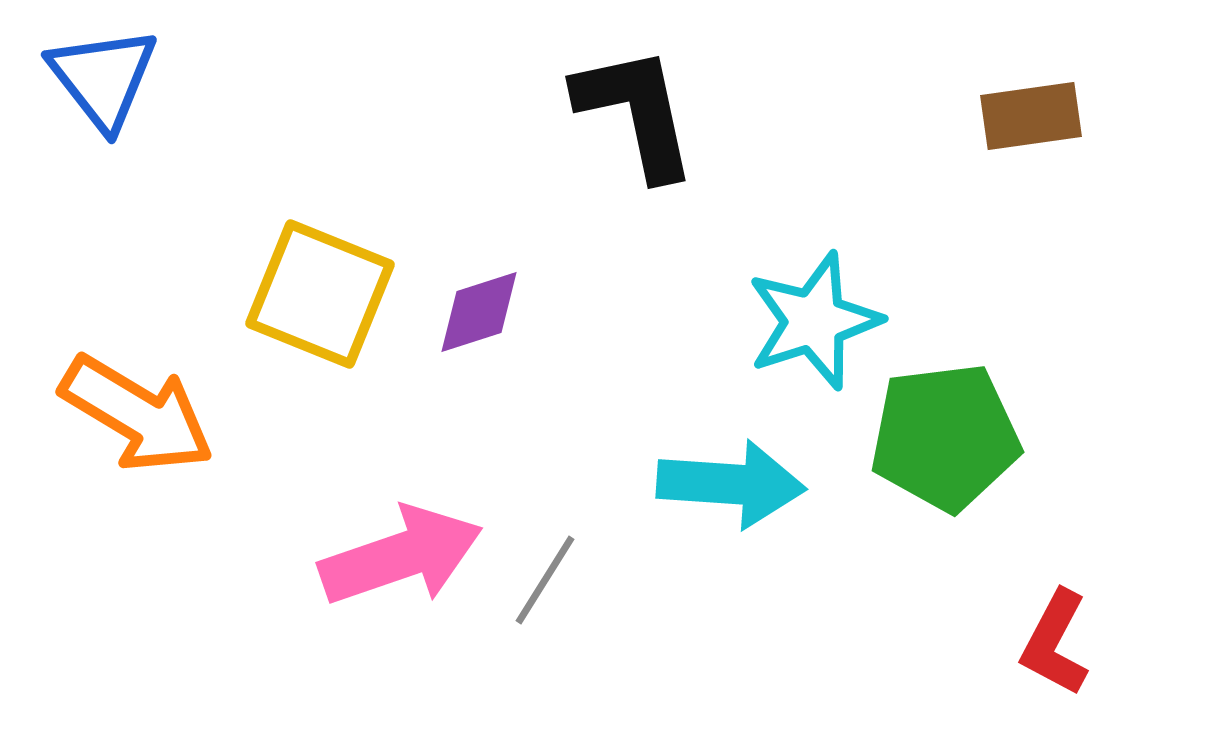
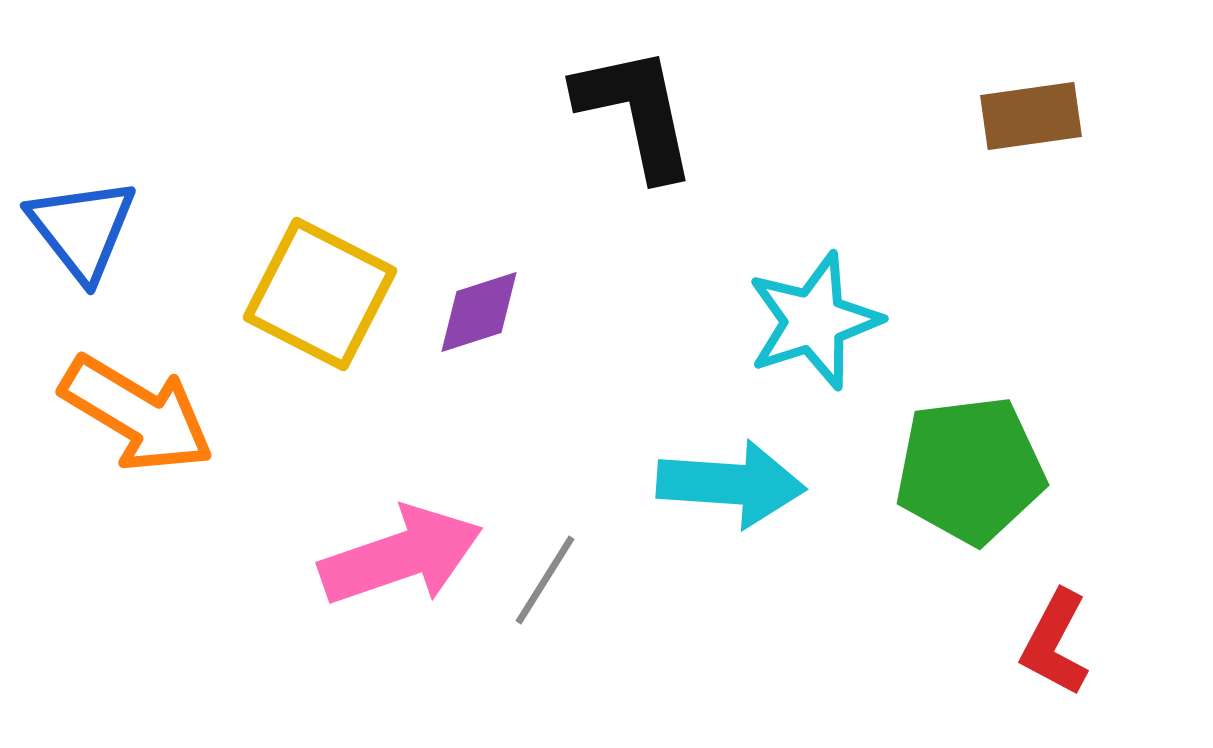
blue triangle: moved 21 px left, 151 px down
yellow square: rotated 5 degrees clockwise
green pentagon: moved 25 px right, 33 px down
